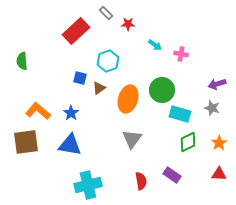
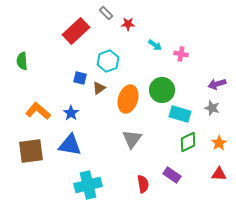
brown square: moved 5 px right, 9 px down
red semicircle: moved 2 px right, 3 px down
